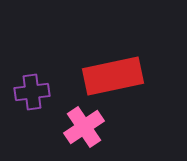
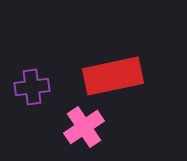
purple cross: moved 5 px up
